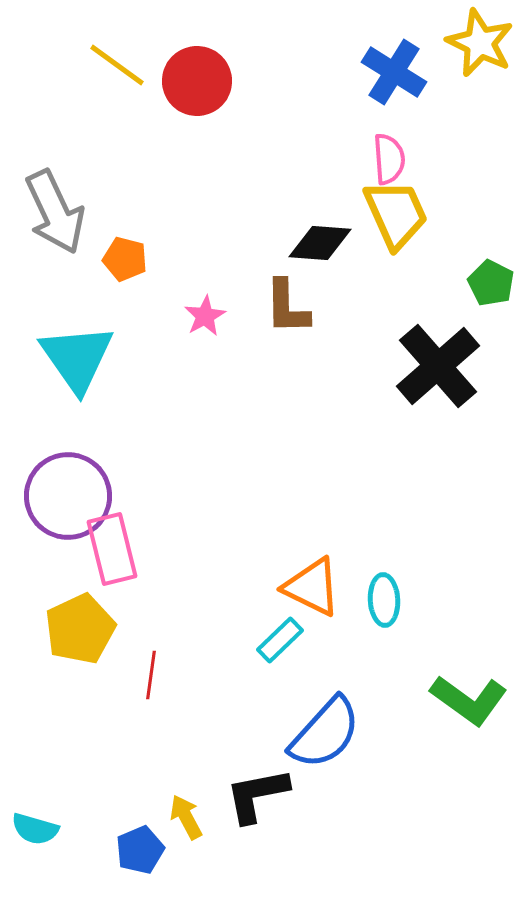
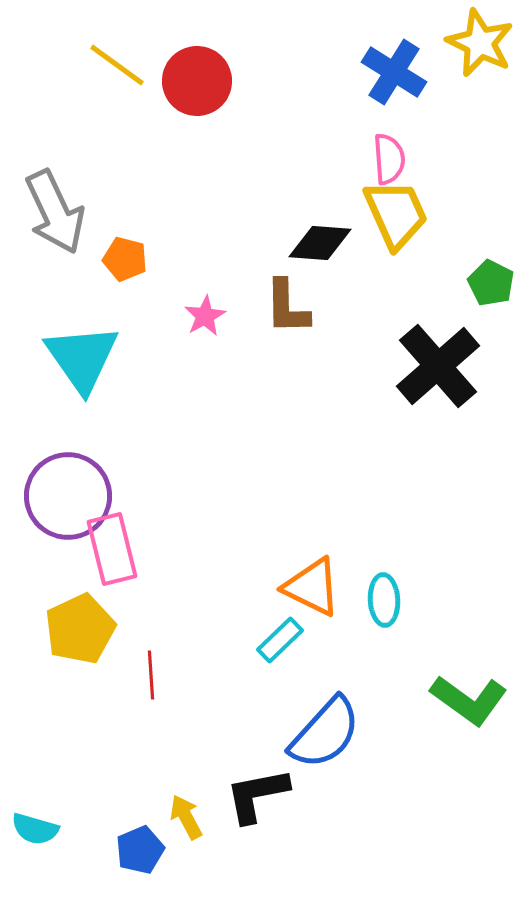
cyan triangle: moved 5 px right
red line: rotated 12 degrees counterclockwise
